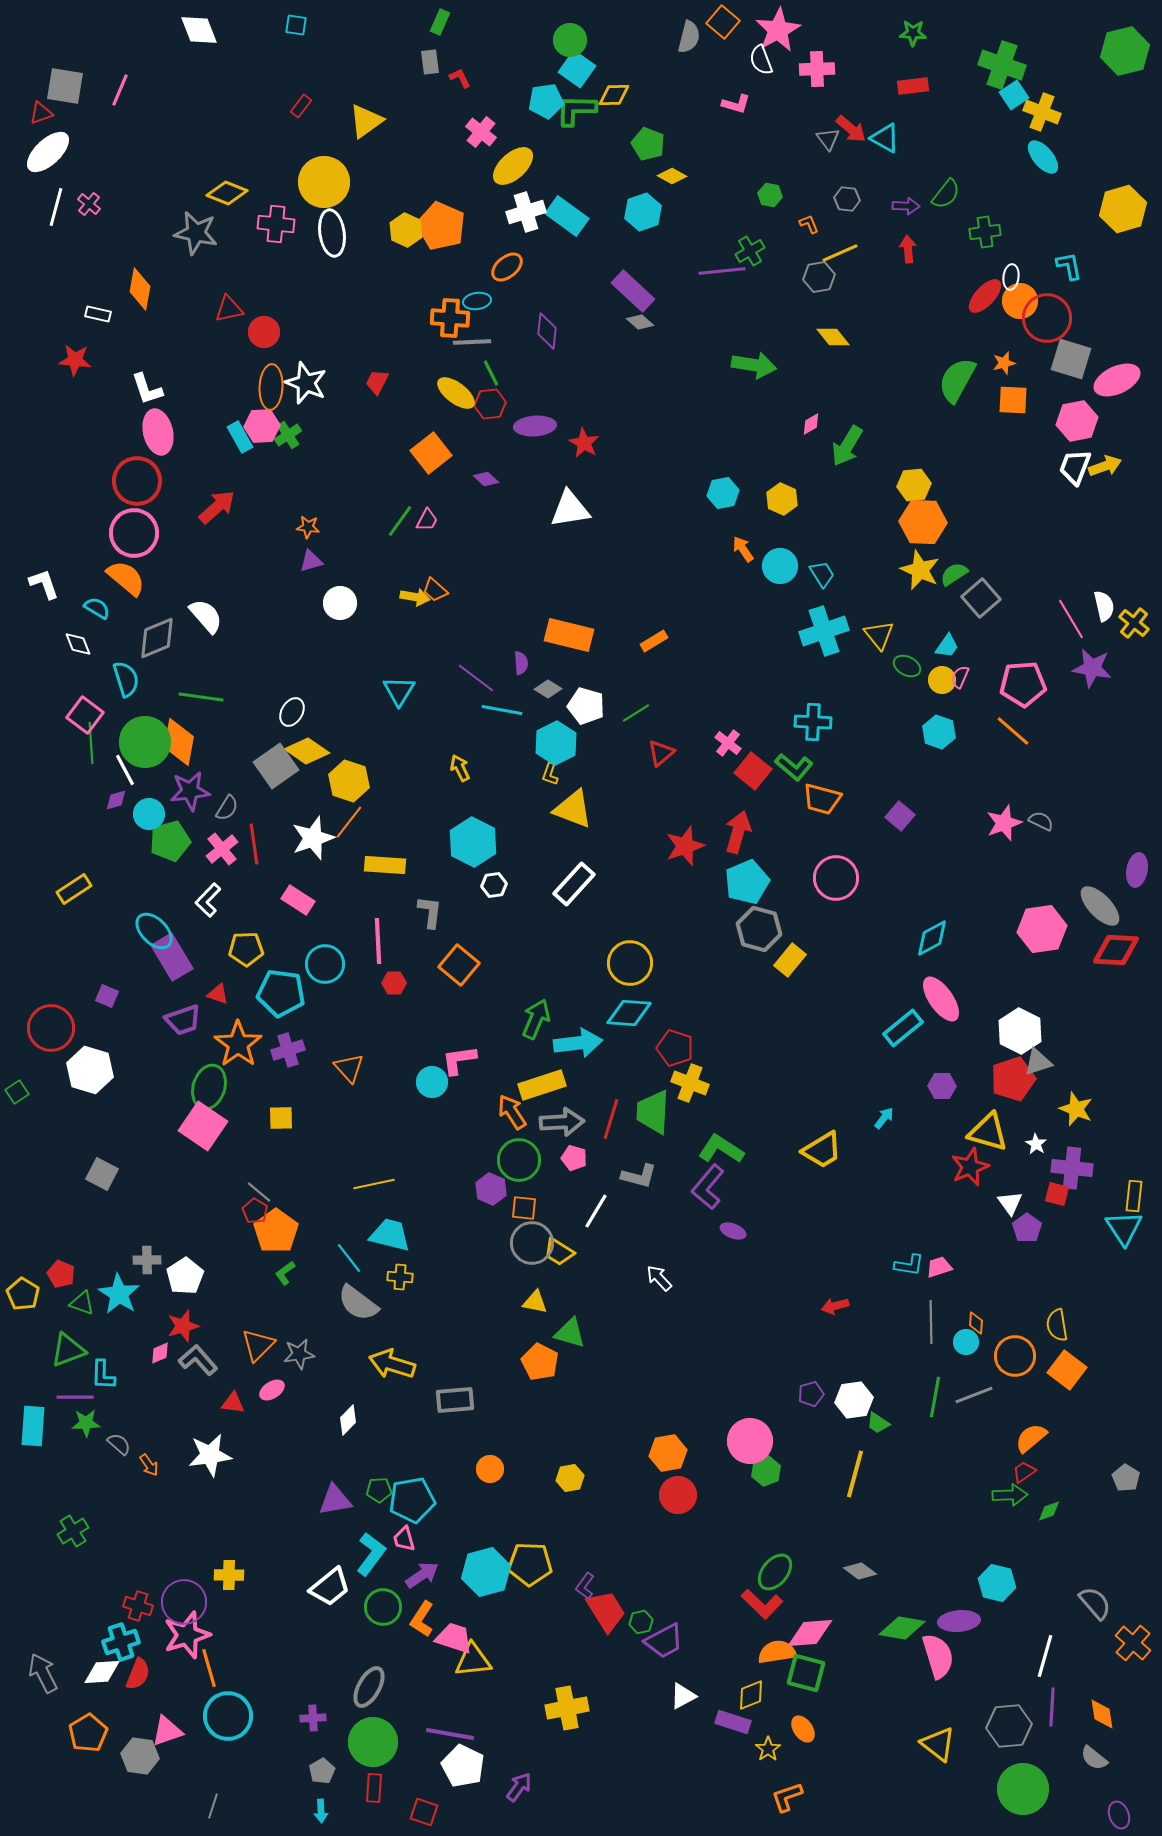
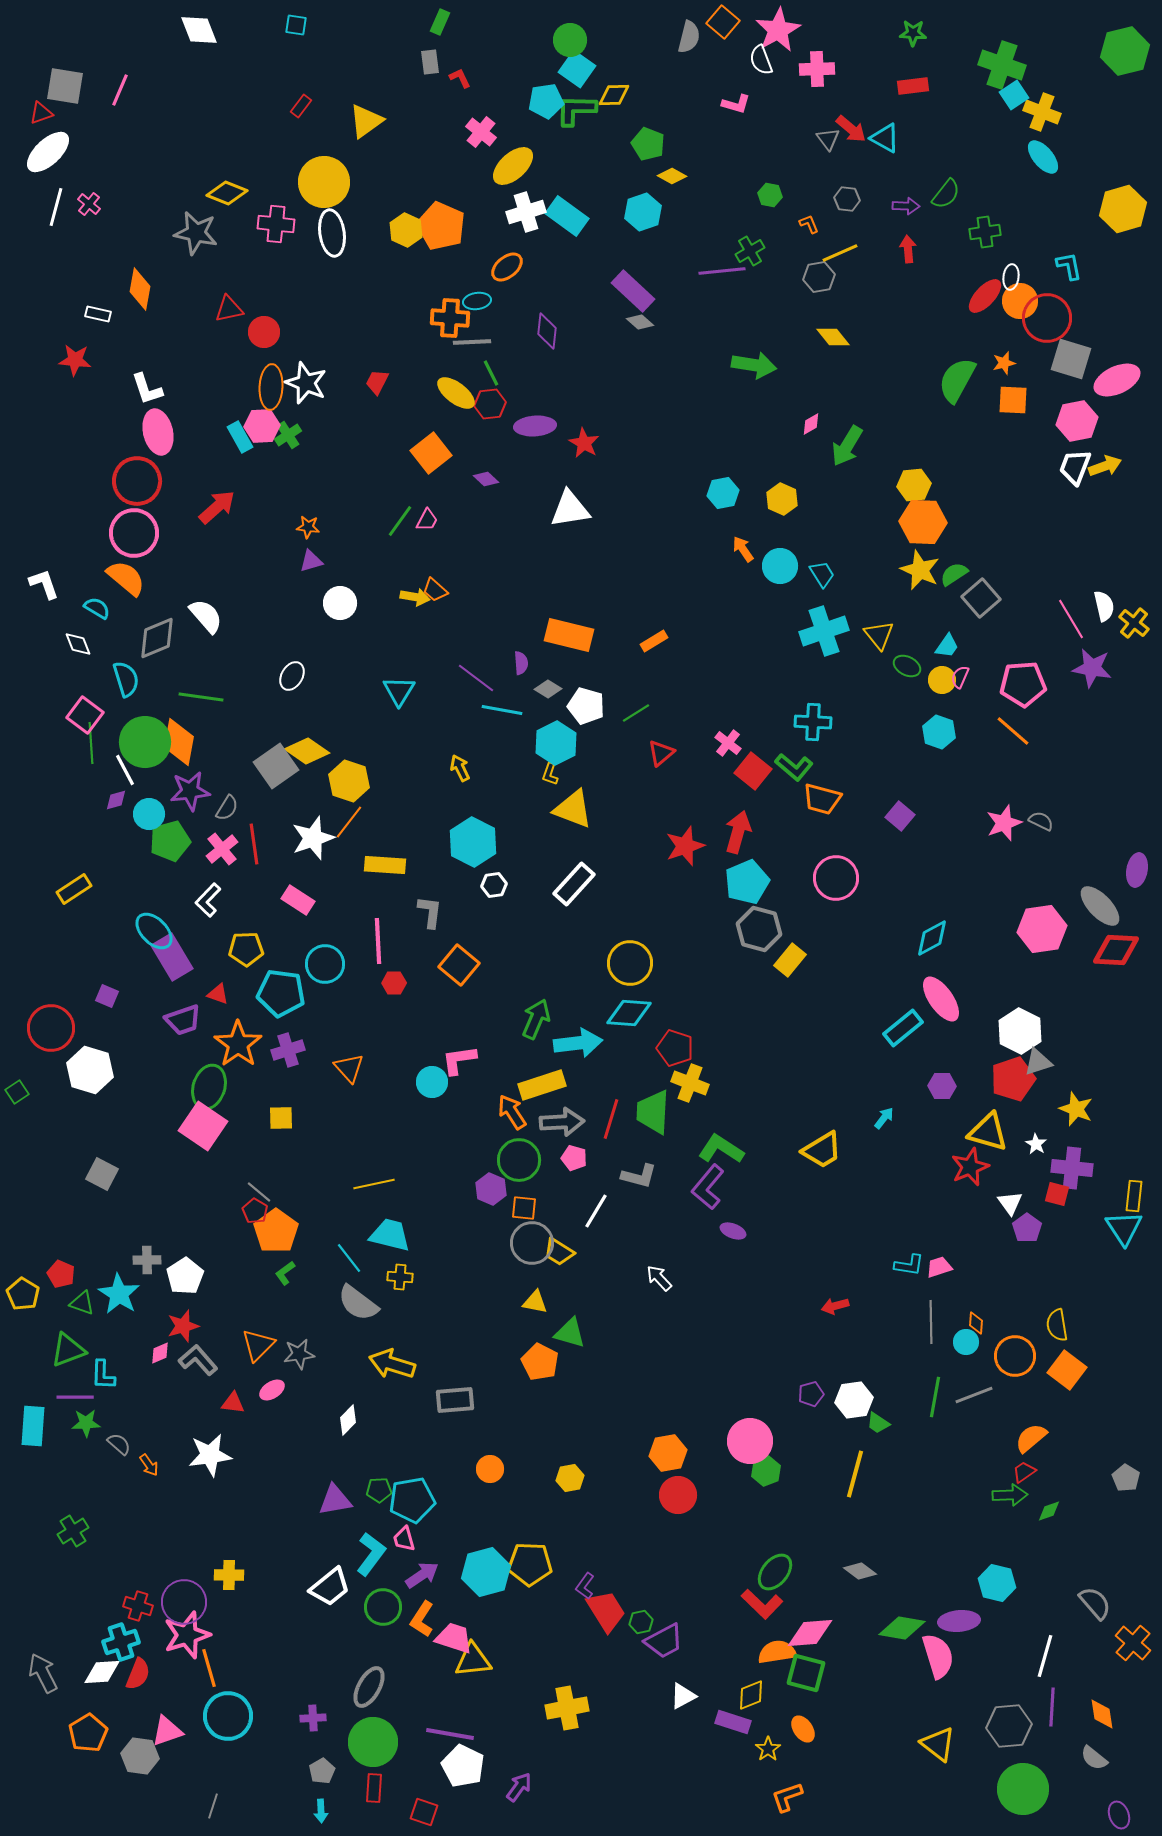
white ellipse at (292, 712): moved 36 px up
